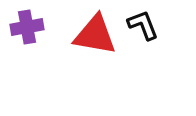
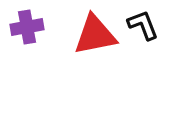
red triangle: rotated 21 degrees counterclockwise
